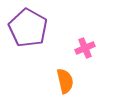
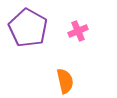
pink cross: moved 7 px left, 17 px up
